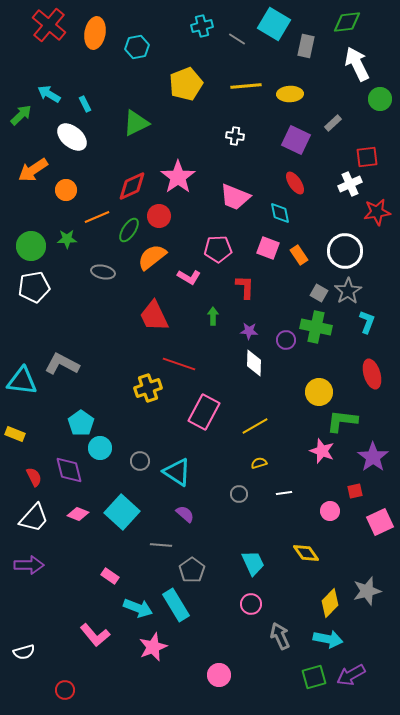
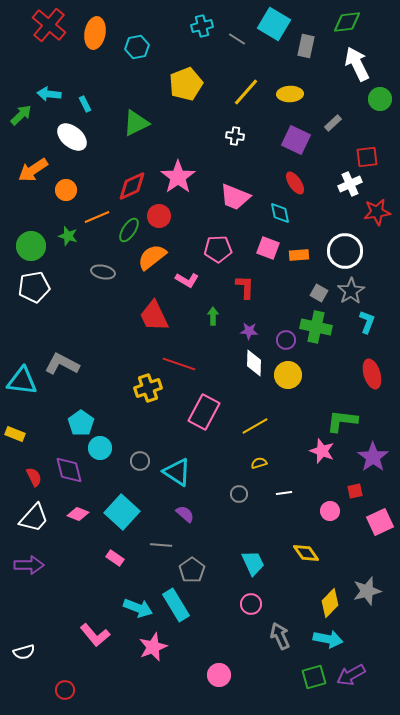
yellow line at (246, 86): moved 6 px down; rotated 44 degrees counterclockwise
cyan arrow at (49, 94): rotated 25 degrees counterclockwise
green star at (67, 239): moved 1 px right, 3 px up; rotated 18 degrees clockwise
orange rectangle at (299, 255): rotated 60 degrees counterclockwise
pink L-shape at (189, 277): moved 2 px left, 3 px down
gray star at (348, 291): moved 3 px right
yellow circle at (319, 392): moved 31 px left, 17 px up
pink rectangle at (110, 576): moved 5 px right, 18 px up
